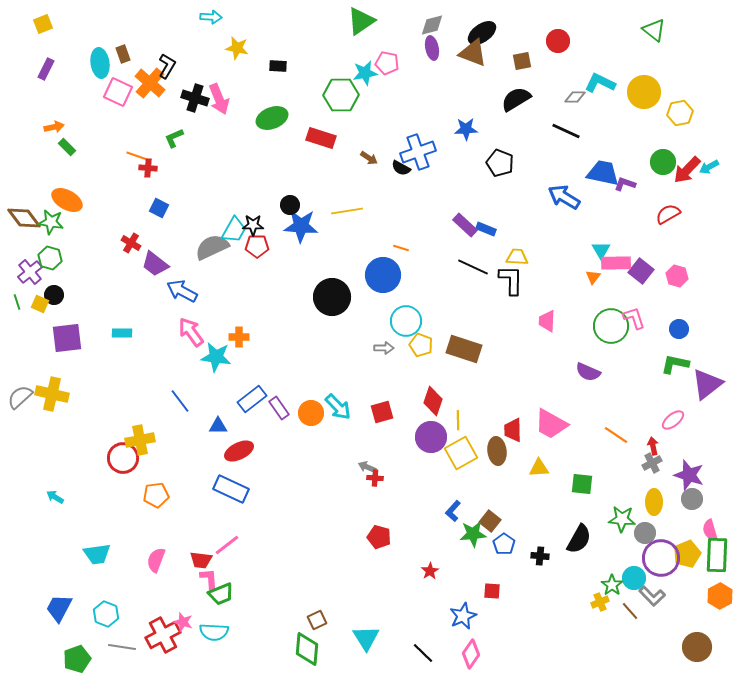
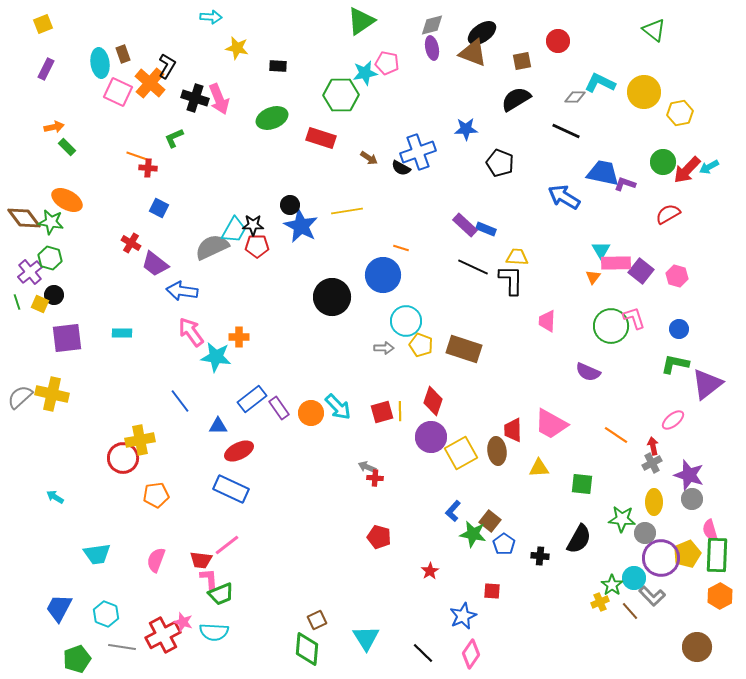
blue star at (301, 226): rotated 24 degrees clockwise
blue arrow at (182, 291): rotated 20 degrees counterclockwise
yellow line at (458, 420): moved 58 px left, 9 px up
green star at (473, 534): rotated 16 degrees clockwise
